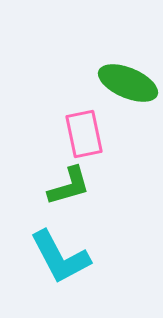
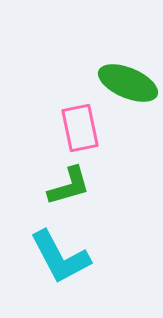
pink rectangle: moved 4 px left, 6 px up
